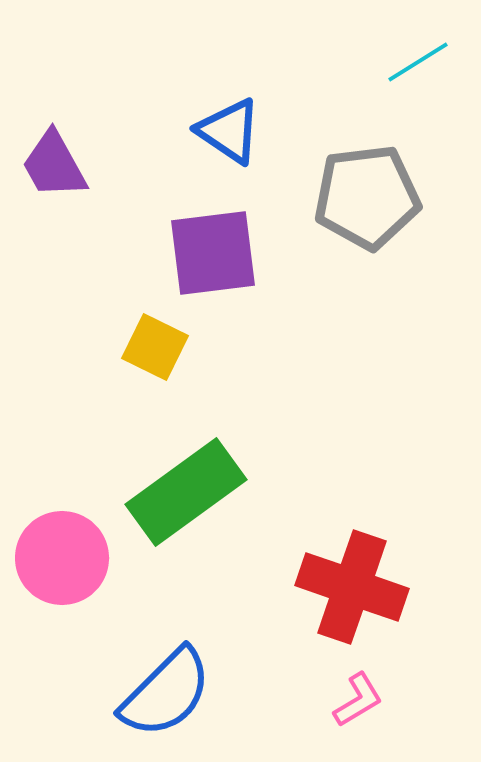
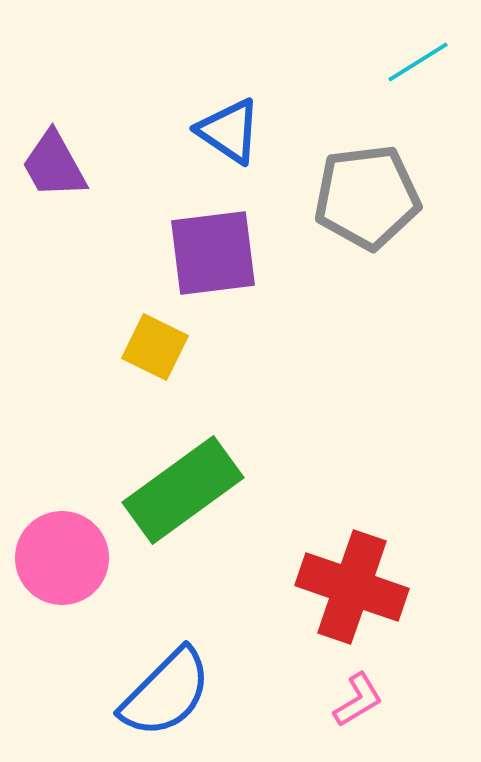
green rectangle: moved 3 px left, 2 px up
